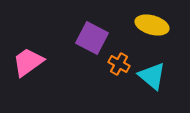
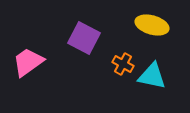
purple square: moved 8 px left
orange cross: moved 4 px right
cyan triangle: rotated 28 degrees counterclockwise
